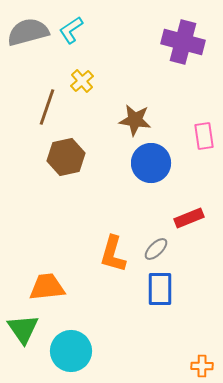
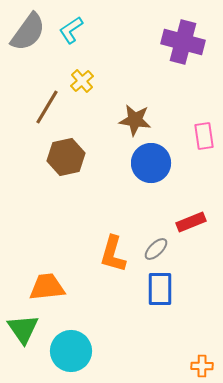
gray semicircle: rotated 141 degrees clockwise
brown line: rotated 12 degrees clockwise
red rectangle: moved 2 px right, 4 px down
